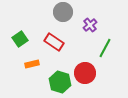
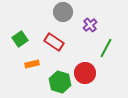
green line: moved 1 px right
